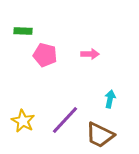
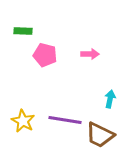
purple line: rotated 56 degrees clockwise
